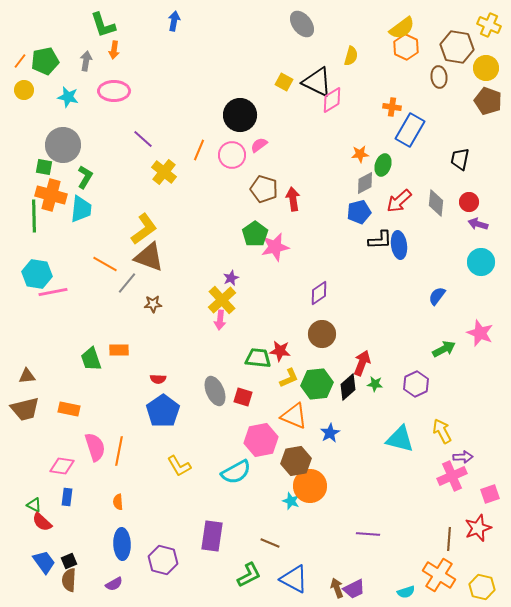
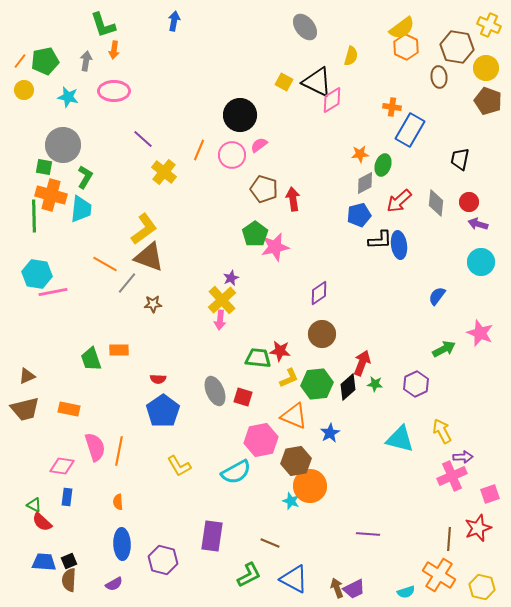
gray ellipse at (302, 24): moved 3 px right, 3 px down
blue pentagon at (359, 212): moved 3 px down
brown triangle at (27, 376): rotated 18 degrees counterclockwise
blue trapezoid at (44, 562): rotated 50 degrees counterclockwise
